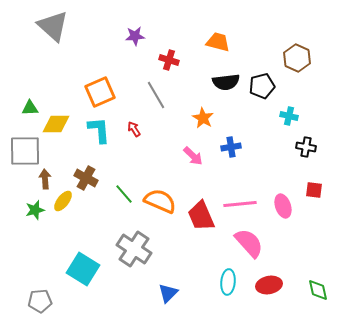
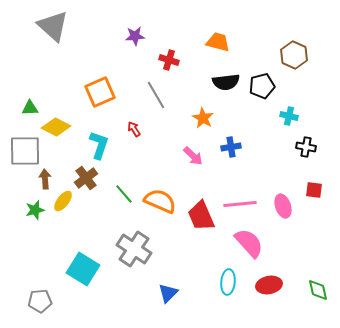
brown hexagon: moved 3 px left, 3 px up
yellow diamond: moved 3 px down; rotated 28 degrees clockwise
cyan L-shape: moved 15 px down; rotated 24 degrees clockwise
brown cross: rotated 25 degrees clockwise
